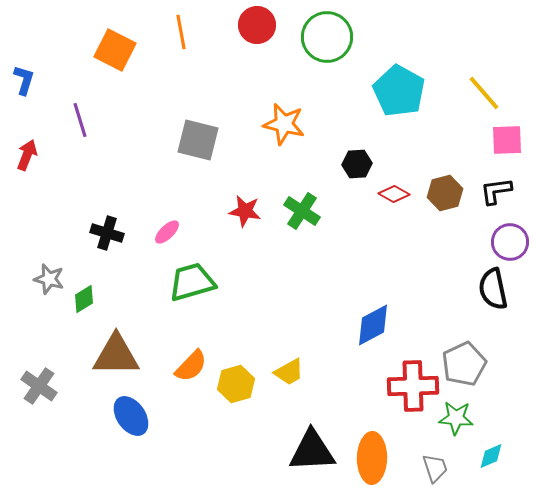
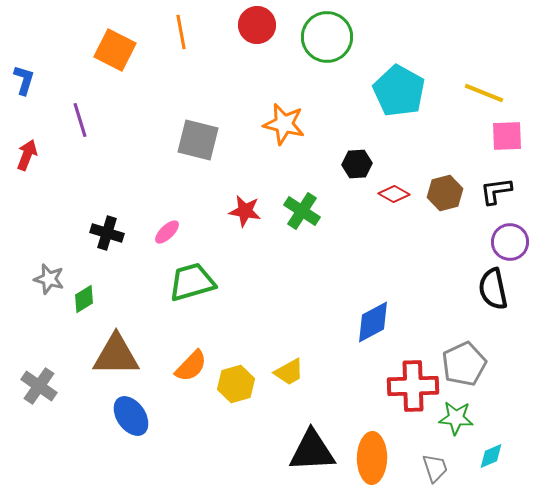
yellow line: rotated 27 degrees counterclockwise
pink square: moved 4 px up
blue diamond: moved 3 px up
